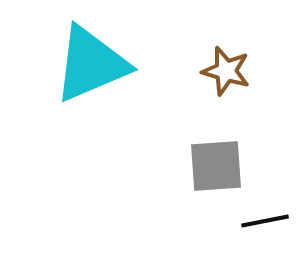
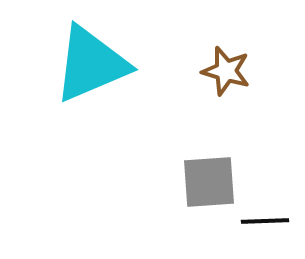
gray square: moved 7 px left, 16 px down
black line: rotated 9 degrees clockwise
